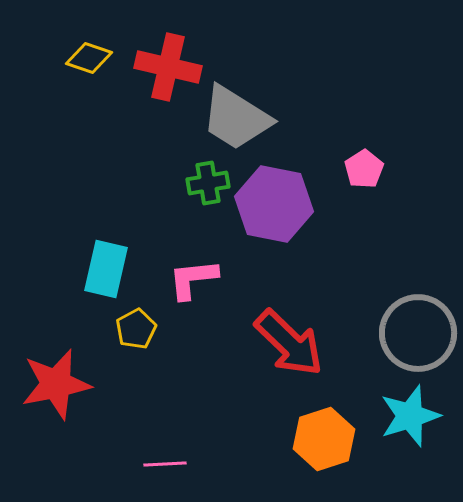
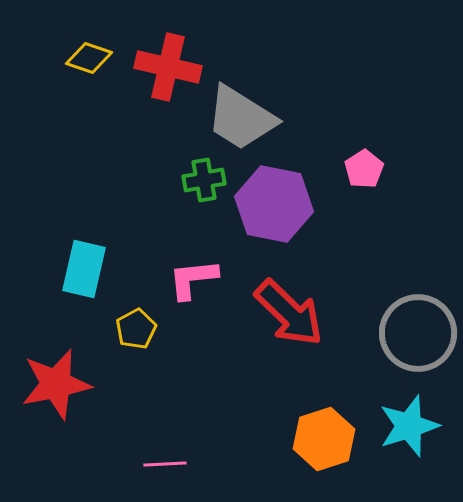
gray trapezoid: moved 5 px right
green cross: moved 4 px left, 3 px up
cyan rectangle: moved 22 px left
red arrow: moved 30 px up
cyan star: moved 1 px left, 10 px down
